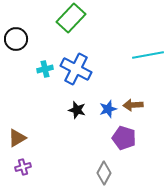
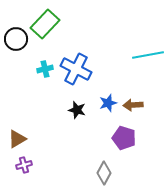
green rectangle: moved 26 px left, 6 px down
blue star: moved 6 px up
brown triangle: moved 1 px down
purple cross: moved 1 px right, 2 px up
